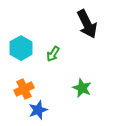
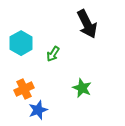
cyan hexagon: moved 5 px up
